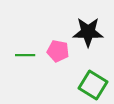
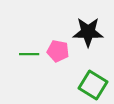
green line: moved 4 px right, 1 px up
